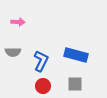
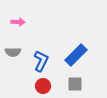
blue rectangle: rotated 60 degrees counterclockwise
